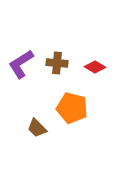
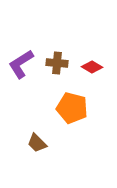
red diamond: moved 3 px left
brown trapezoid: moved 15 px down
